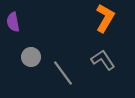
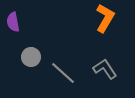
gray L-shape: moved 2 px right, 9 px down
gray line: rotated 12 degrees counterclockwise
